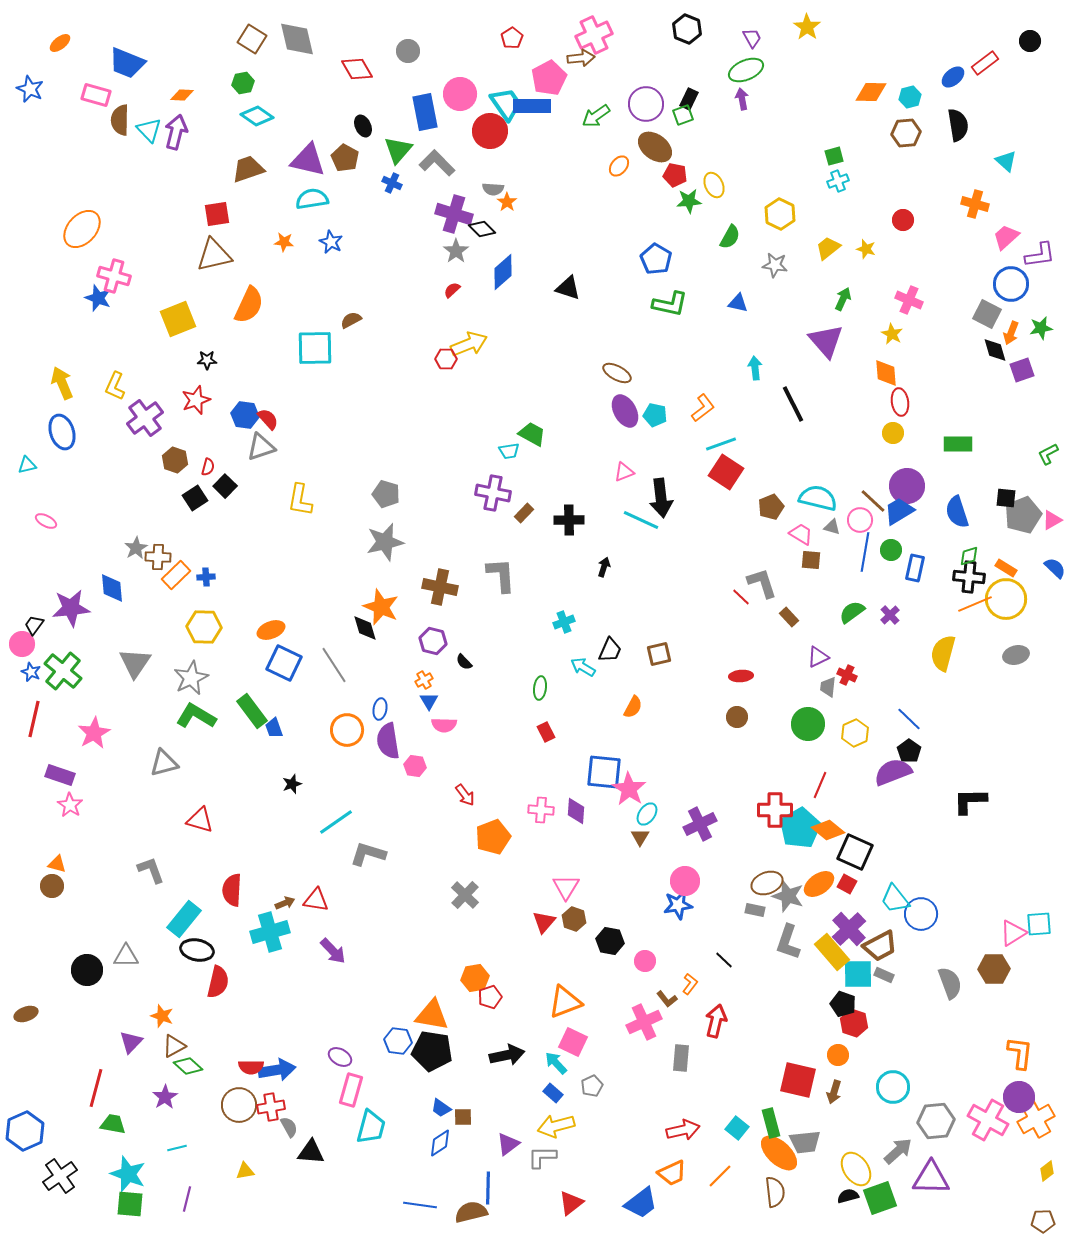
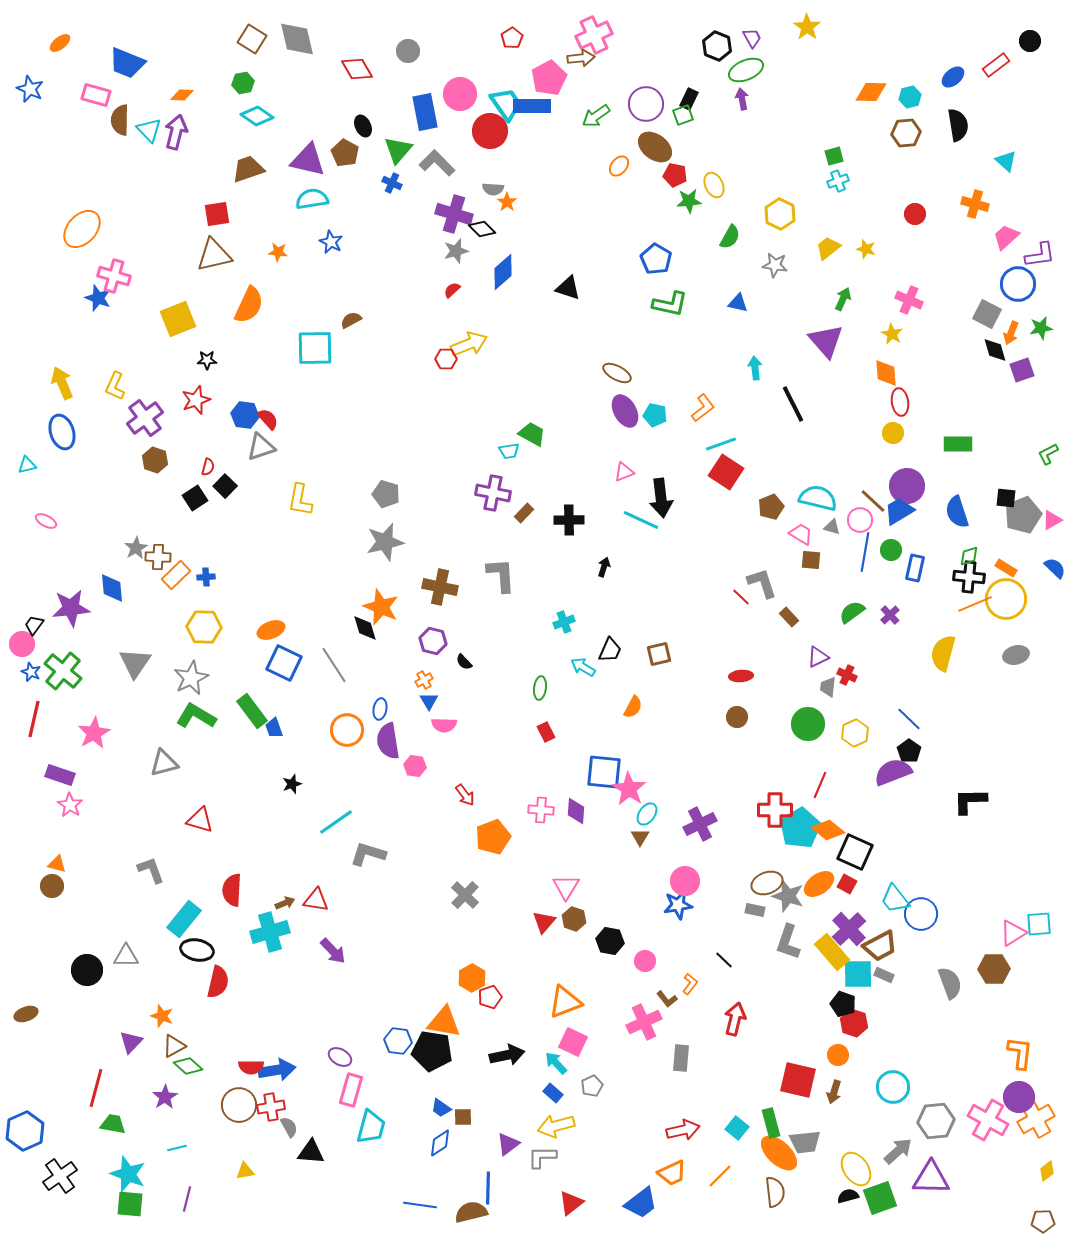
black hexagon at (687, 29): moved 30 px right, 17 px down
red rectangle at (985, 63): moved 11 px right, 2 px down
brown pentagon at (345, 158): moved 5 px up
red circle at (903, 220): moved 12 px right, 6 px up
orange star at (284, 242): moved 6 px left, 10 px down
gray star at (456, 251): rotated 20 degrees clockwise
blue circle at (1011, 284): moved 7 px right
brown hexagon at (175, 460): moved 20 px left
orange hexagon at (475, 978): moved 3 px left; rotated 20 degrees counterclockwise
orange triangle at (432, 1015): moved 12 px right, 7 px down
red arrow at (716, 1021): moved 19 px right, 2 px up
